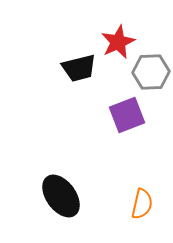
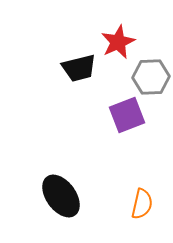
gray hexagon: moved 5 px down
